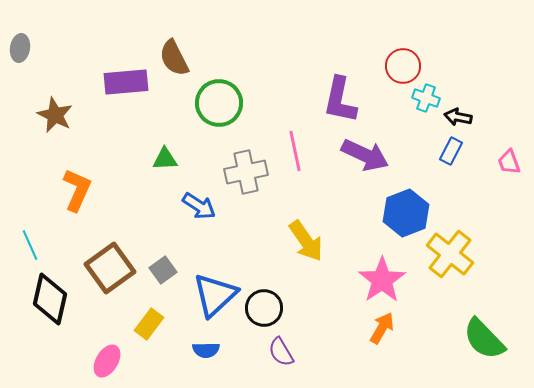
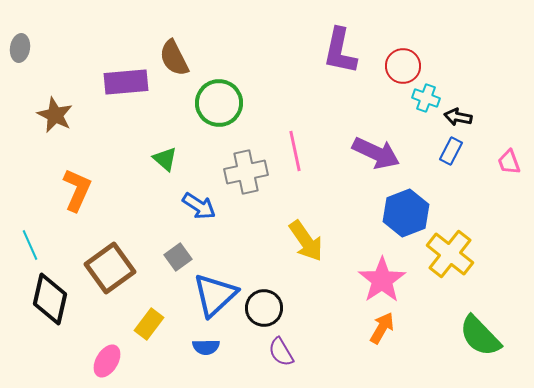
purple L-shape: moved 49 px up
purple arrow: moved 11 px right, 2 px up
green triangle: rotated 44 degrees clockwise
gray square: moved 15 px right, 13 px up
green semicircle: moved 4 px left, 3 px up
blue semicircle: moved 3 px up
